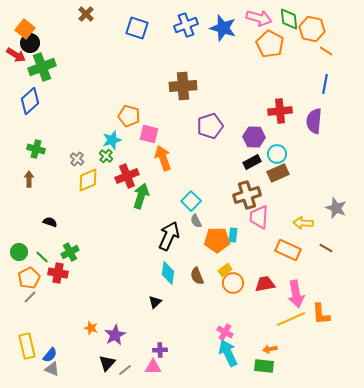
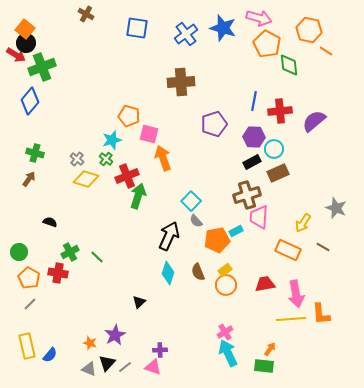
brown cross at (86, 14): rotated 14 degrees counterclockwise
green diamond at (289, 19): moved 46 px down
blue cross at (186, 25): moved 9 px down; rotated 15 degrees counterclockwise
blue square at (137, 28): rotated 10 degrees counterclockwise
orange hexagon at (312, 29): moved 3 px left, 1 px down
black circle at (30, 43): moved 4 px left
orange pentagon at (270, 44): moved 3 px left
blue line at (325, 84): moved 71 px left, 17 px down
brown cross at (183, 86): moved 2 px left, 4 px up
blue diamond at (30, 101): rotated 8 degrees counterclockwise
purple semicircle at (314, 121): rotated 45 degrees clockwise
purple pentagon at (210, 126): moved 4 px right, 2 px up
green cross at (36, 149): moved 1 px left, 4 px down
cyan circle at (277, 154): moved 3 px left, 5 px up
green cross at (106, 156): moved 3 px down
brown arrow at (29, 179): rotated 35 degrees clockwise
yellow diamond at (88, 180): moved 2 px left, 1 px up; rotated 40 degrees clockwise
green arrow at (141, 196): moved 3 px left
gray semicircle at (196, 221): rotated 16 degrees counterclockwise
yellow arrow at (303, 223): rotated 60 degrees counterclockwise
cyan rectangle at (233, 235): moved 3 px right, 4 px up; rotated 56 degrees clockwise
orange pentagon at (217, 240): rotated 10 degrees counterclockwise
brown line at (326, 248): moved 3 px left, 1 px up
green line at (42, 257): moved 55 px right
cyan diamond at (168, 273): rotated 10 degrees clockwise
brown semicircle at (197, 276): moved 1 px right, 4 px up
orange pentagon at (29, 278): rotated 15 degrees counterclockwise
orange circle at (233, 283): moved 7 px left, 2 px down
gray line at (30, 297): moved 7 px down
black triangle at (155, 302): moved 16 px left
yellow line at (291, 319): rotated 20 degrees clockwise
orange star at (91, 328): moved 1 px left, 15 px down
pink cross at (225, 332): rotated 28 degrees clockwise
orange arrow at (270, 349): rotated 136 degrees clockwise
pink triangle at (153, 367): rotated 18 degrees clockwise
gray triangle at (52, 369): moved 37 px right
gray line at (125, 370): moved 3 px up
